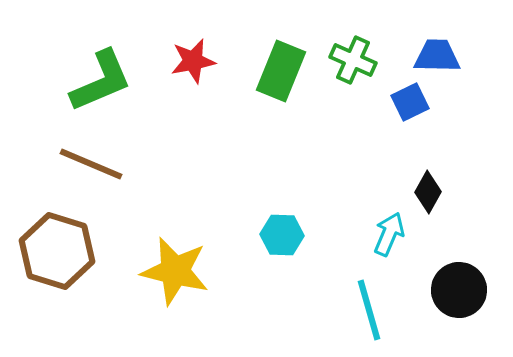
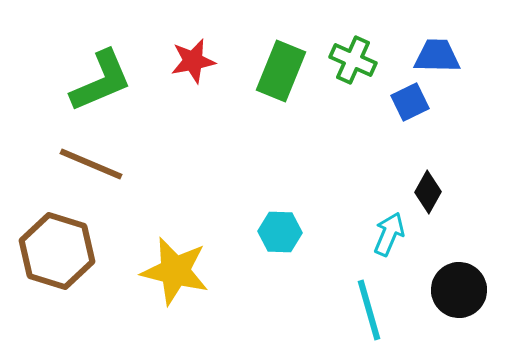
cyan hexagon: moved 2 px left, 3 px up
